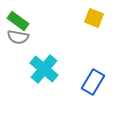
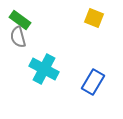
green rectangle: moved 2 px right, 1 px up
gray semicircle: rotated 65 degrees clockwise
cyan cross: rotated 12 degrees counterclockwise
